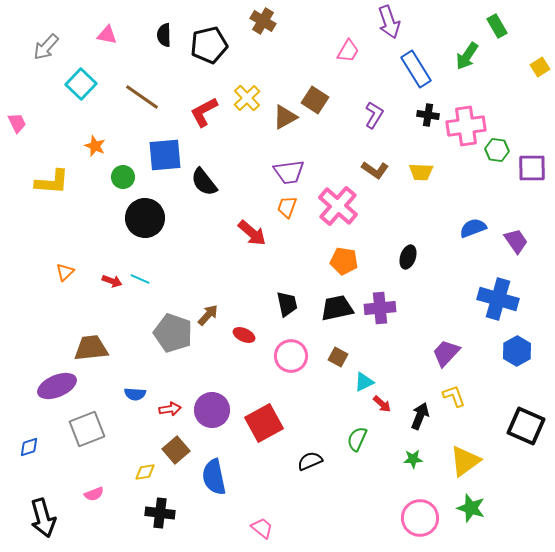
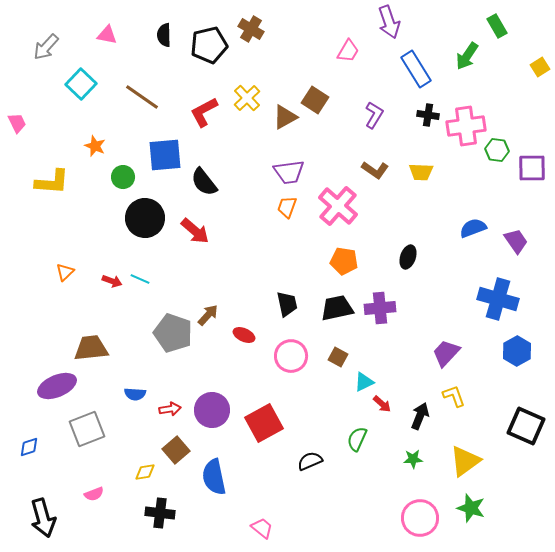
brown cross at (263, 21): moved 12 px left, 8 px down
red arrow at (252, 233): moved 57 px left, 2 px up
